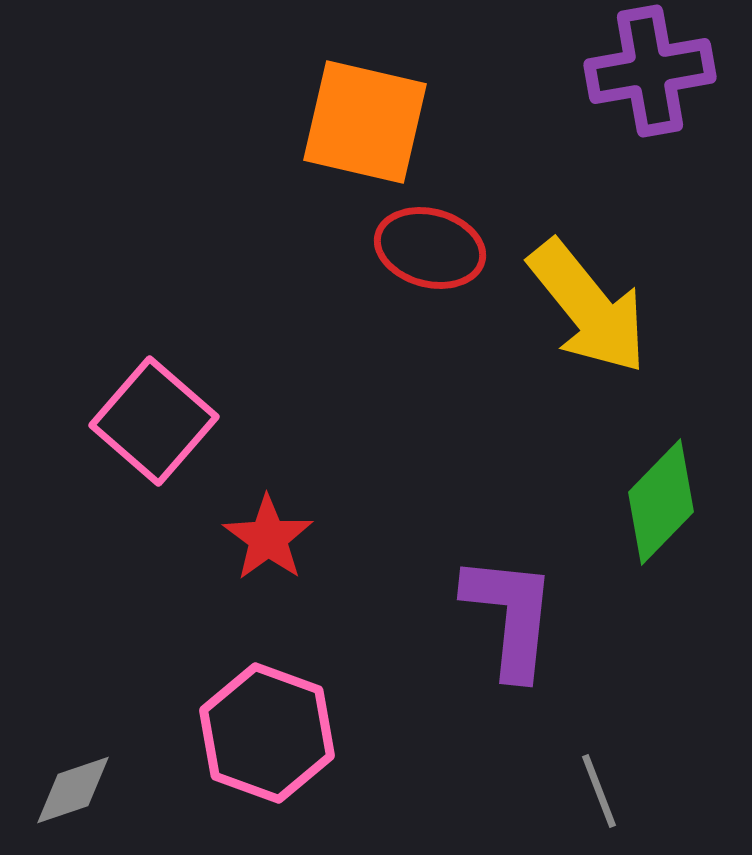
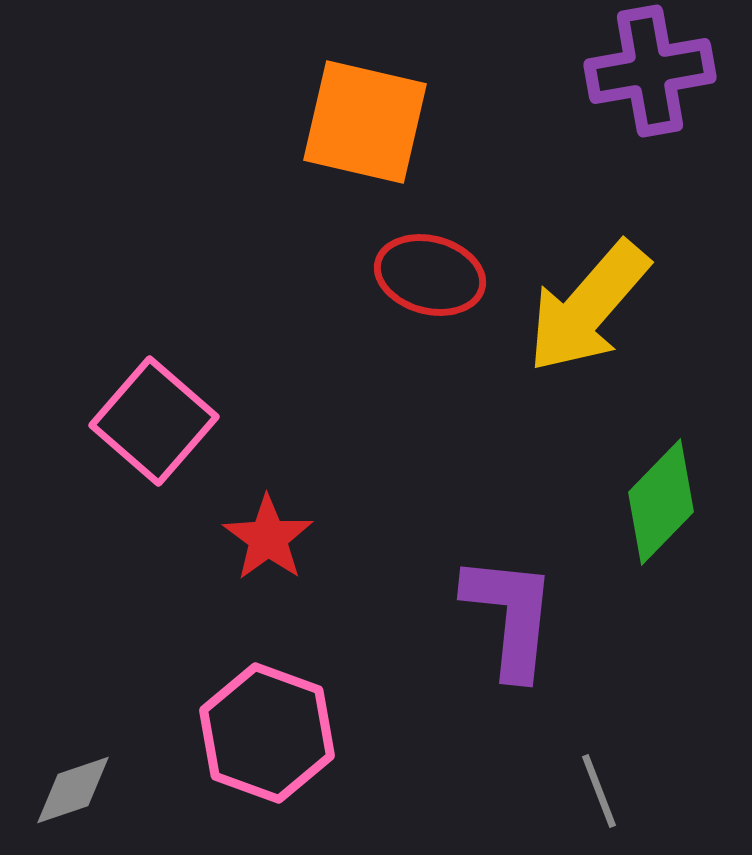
red ellipse: moved 27 px down
yellow arrow: rotated 80 degrees clockwise
